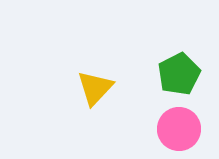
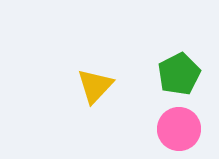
yellow triangle: moved 2 px up
